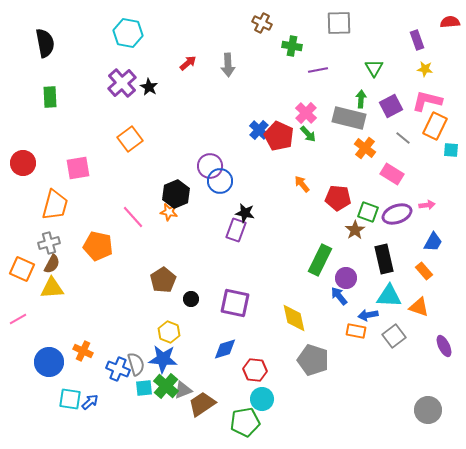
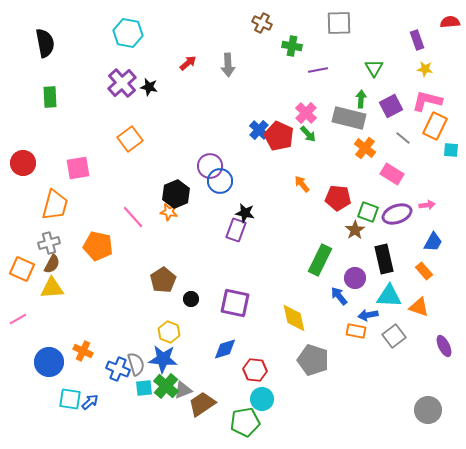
black star at (149, 87): rotated 18 degrees counterclockwise
purple circle at (346, 278): moved 9 px right
